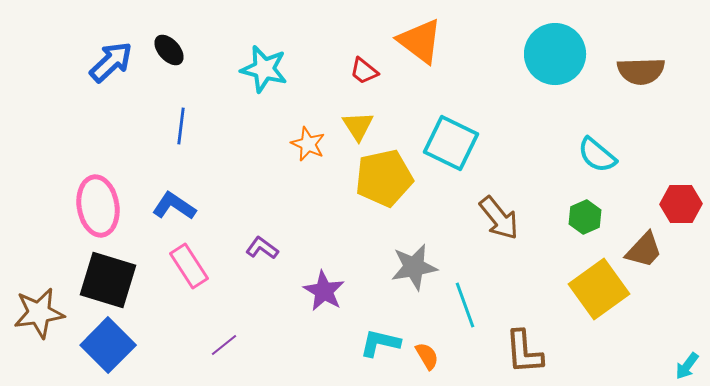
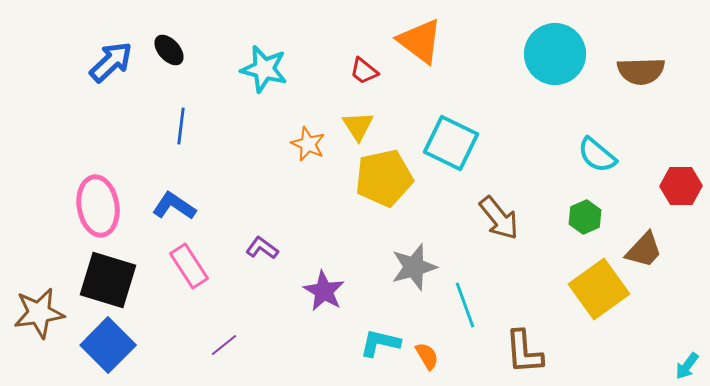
red hexagon: moved 18 px up
gray star: rotated 6 degrees counterclockwise
